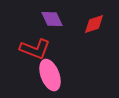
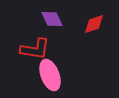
red L-shape: rotated 12 degrees counterclockwise
